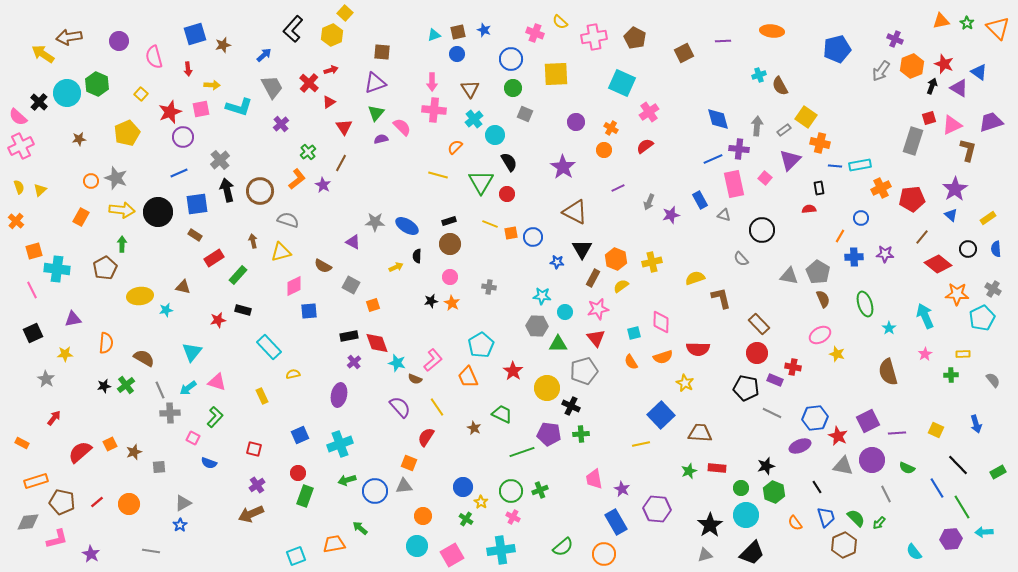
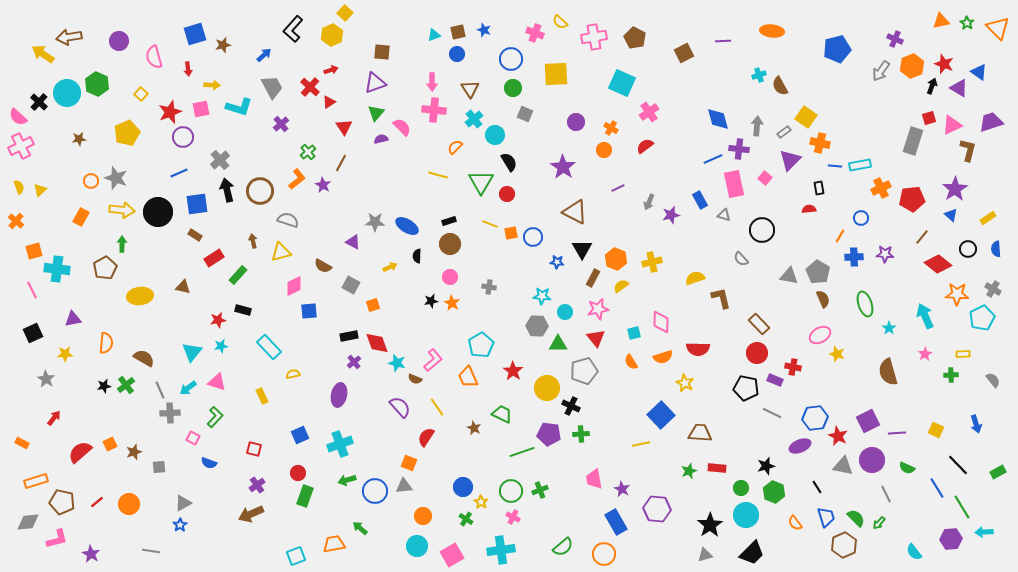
red cross at (309, 83): moved 1 px right, 4 px down
gray rectangle at (784, 130): moved 2 px down
yellow arrow at (396, 267): moved 6 px left
cyan star at (166, 310): moved 55 px right, 36 px down
